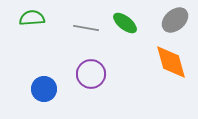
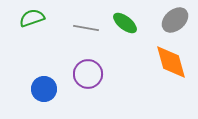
green semicircle: rotated 15 degrees counterclockwise
purple circle: moved 3 px left
